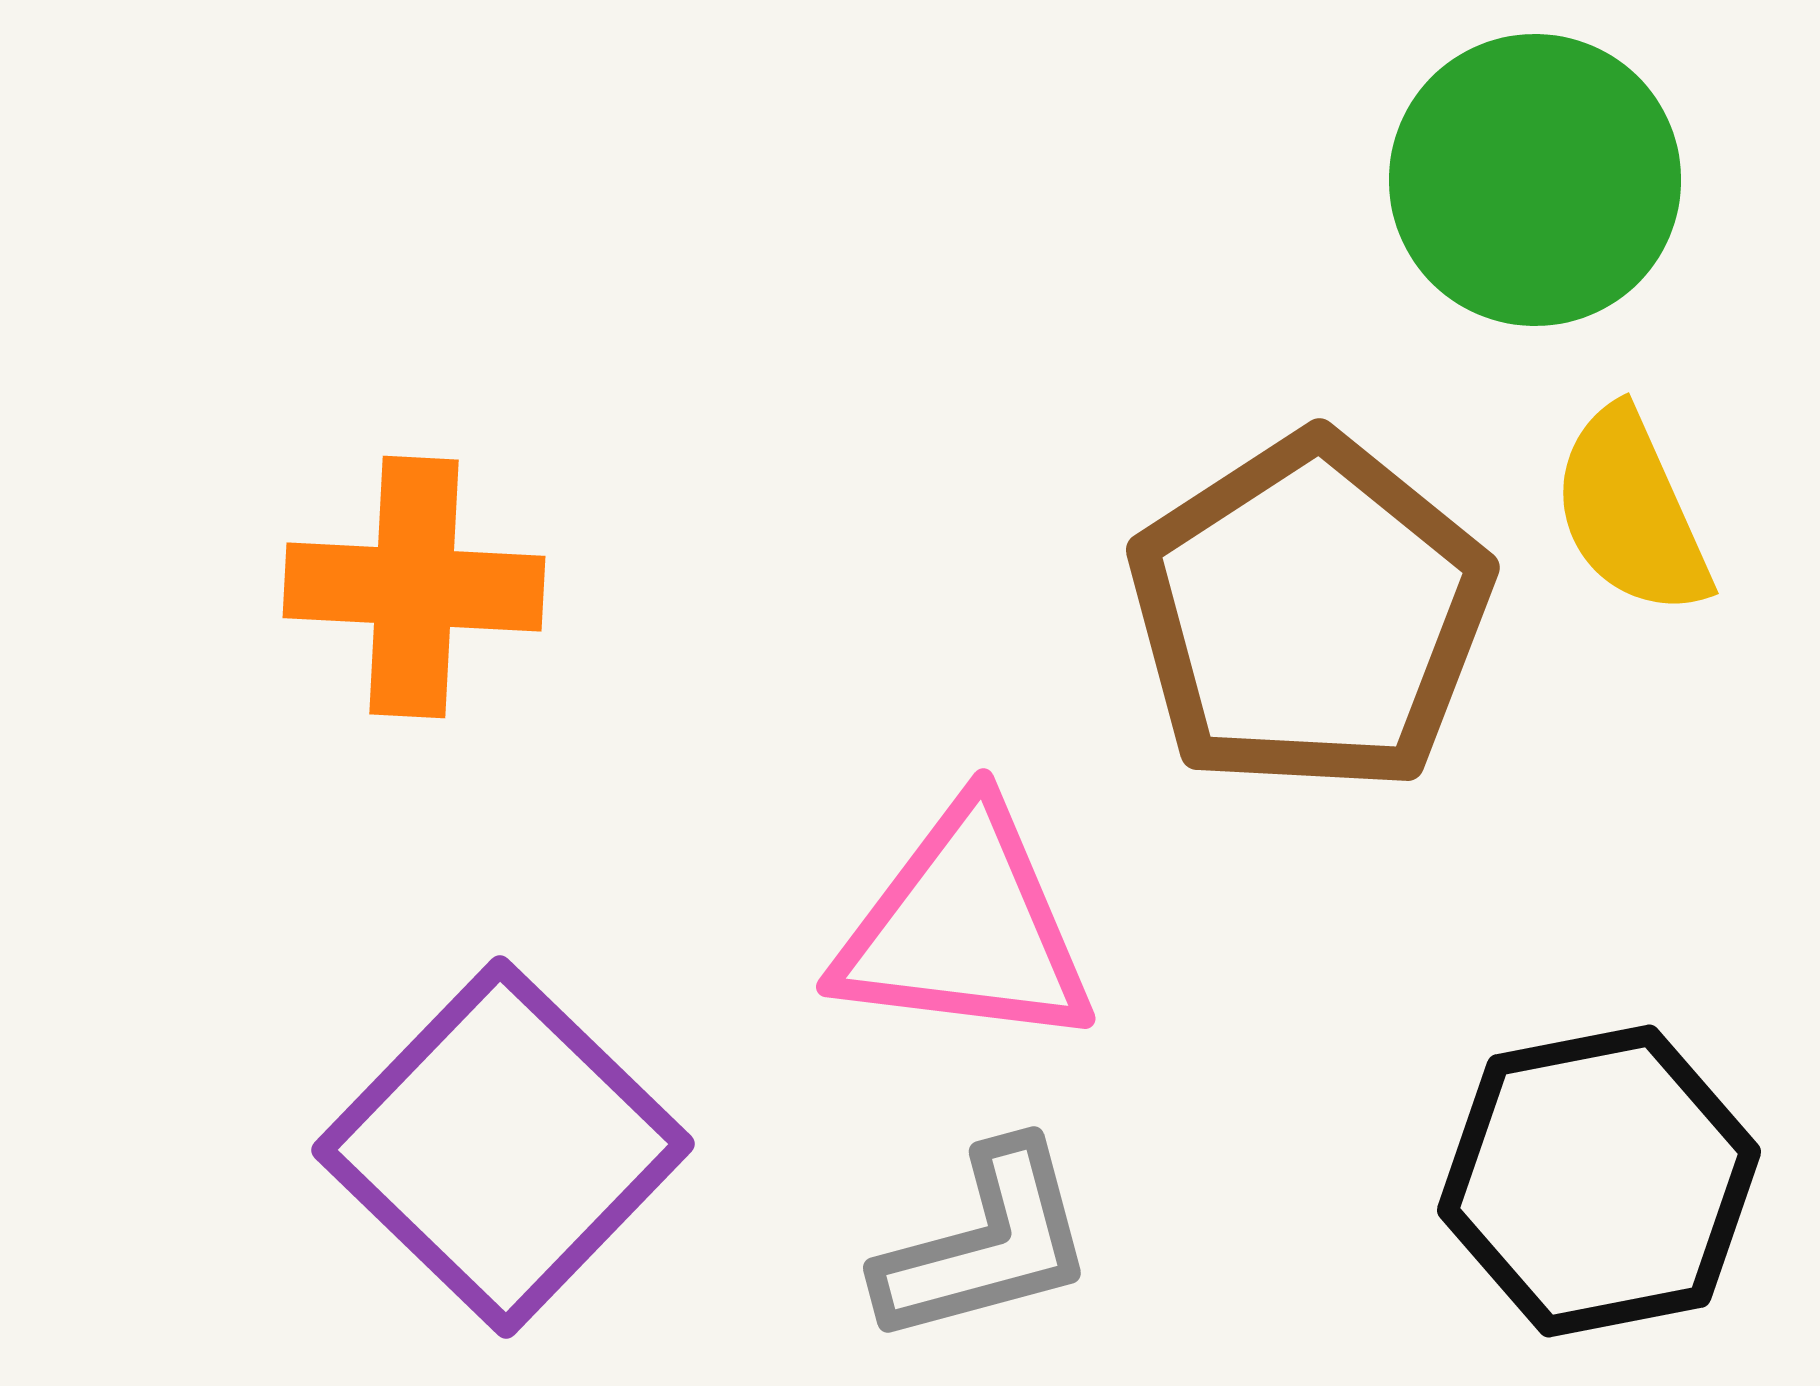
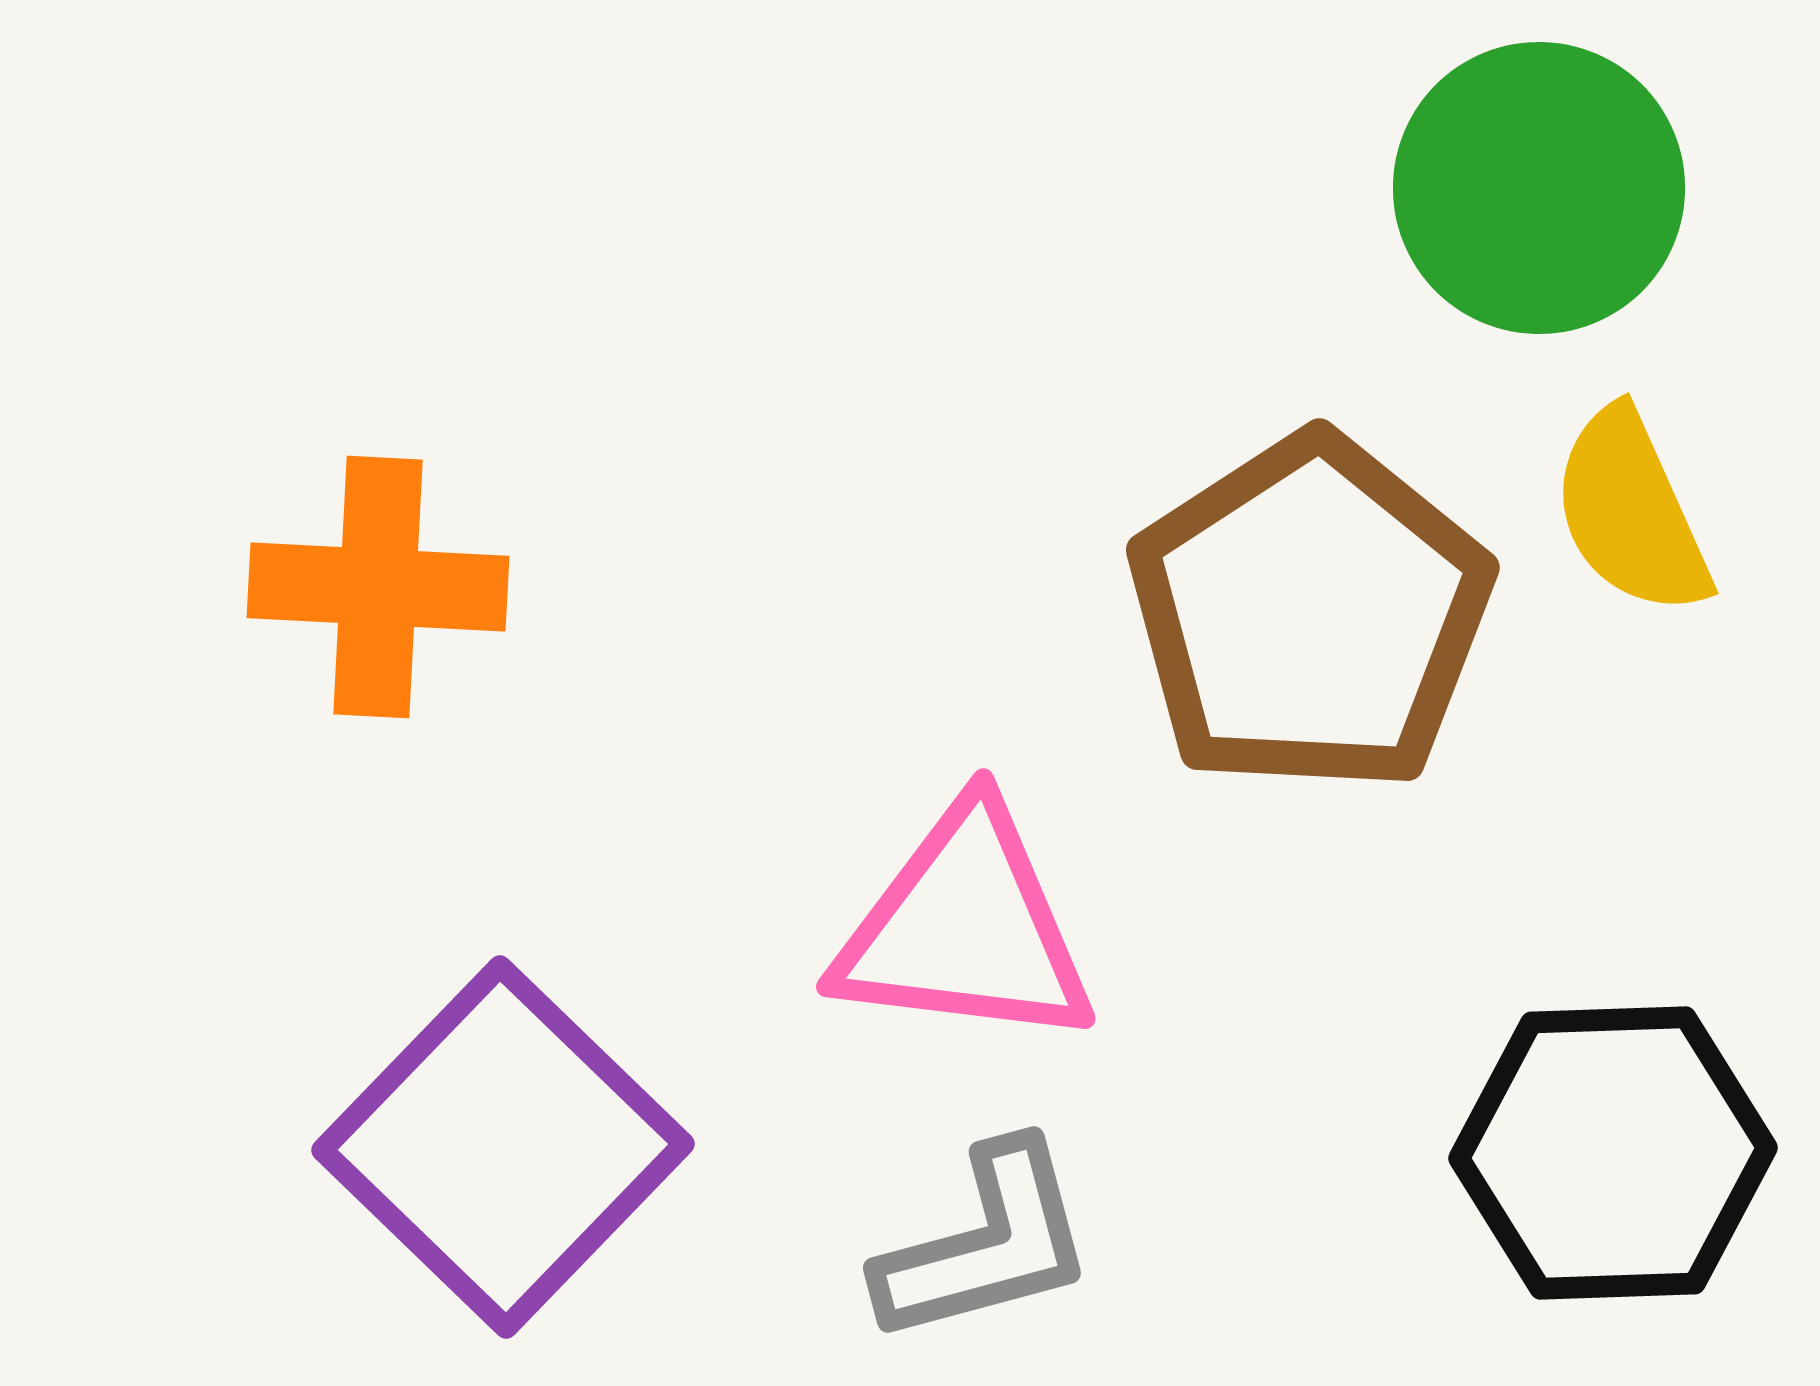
green circle: moved 4 px right, 8 px down
orange cross: moved 36 px left
black hexagon: moved 14 px right, 28 px up; rotated 9 degrees clockwise
